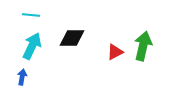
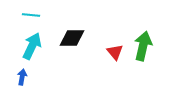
red triangle: rotated 42 degrees counterclockwise
